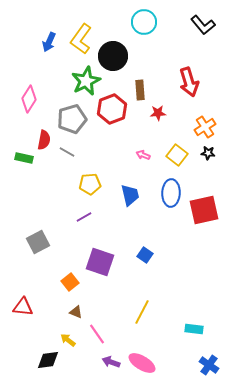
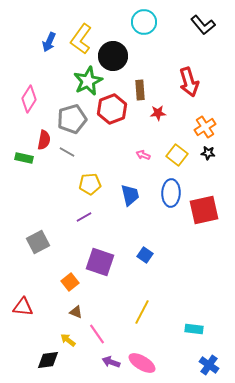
green star: moved 2 px right
